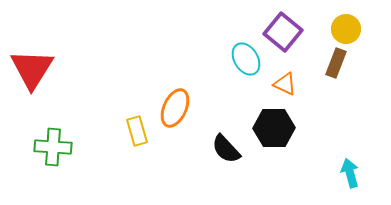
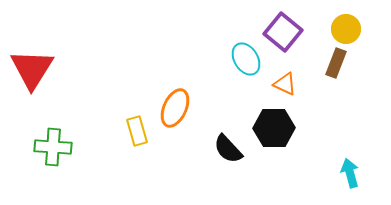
black semicircle: moved 2 px right
